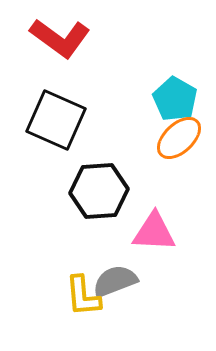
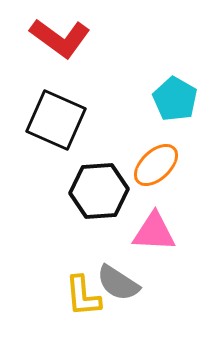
orange ellipse: moved 23 px left, 27 px down
gray semicircle: moved 3 px right, 2 px down; rotated 126 degrees counterclockwise
